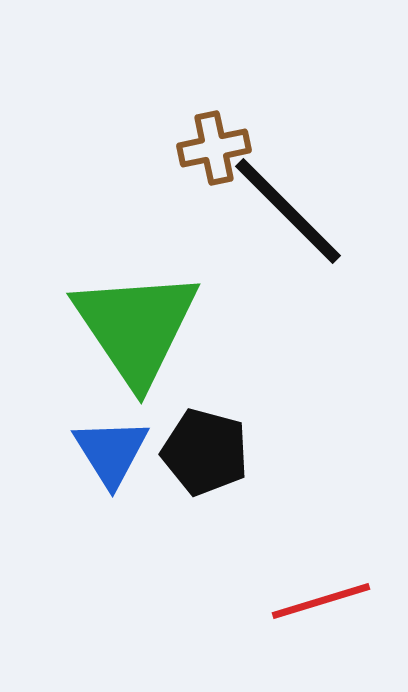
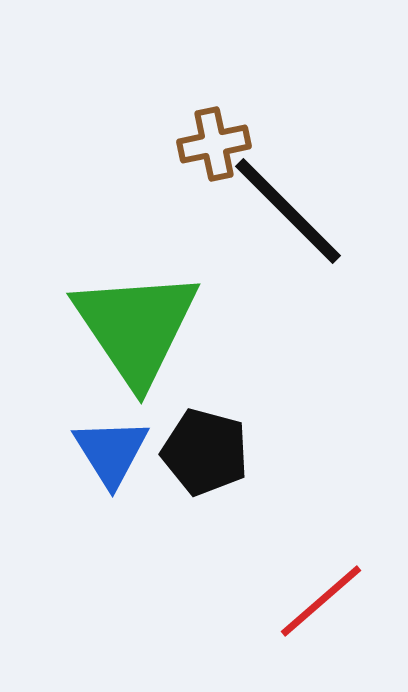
brown cross: moved 4 px up
red line: rotated 24 degrees counterclockwise
